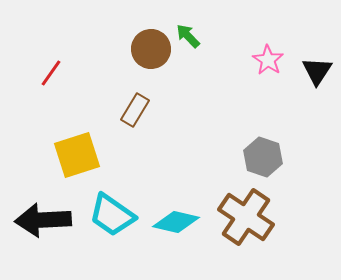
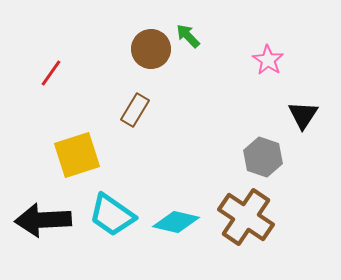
black triangle: moved 14 px left, 44 px down
